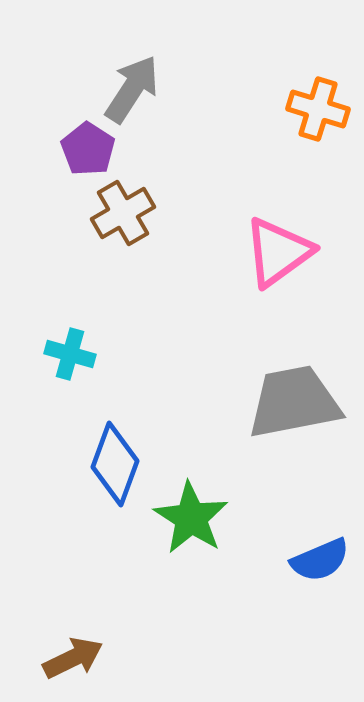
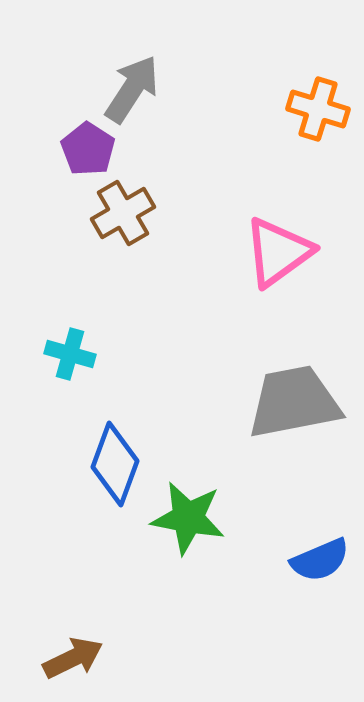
green star: moved 3 px left; rotated 22 degrees counterclockwise
